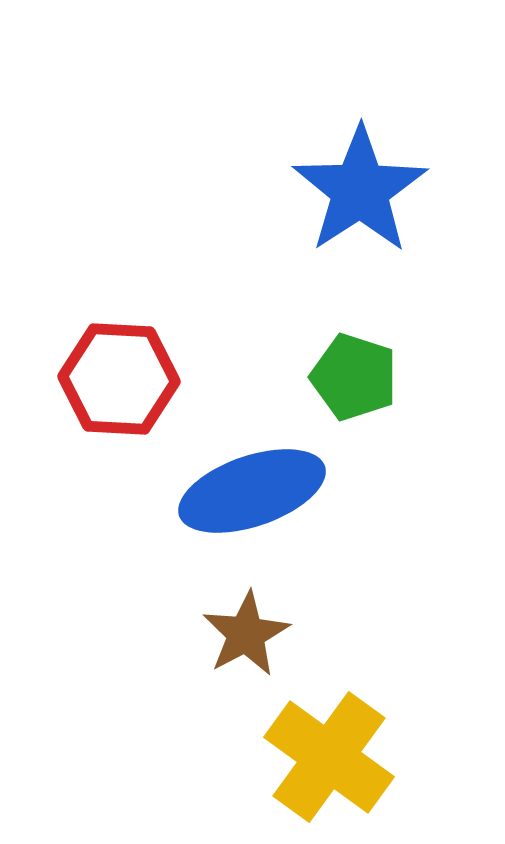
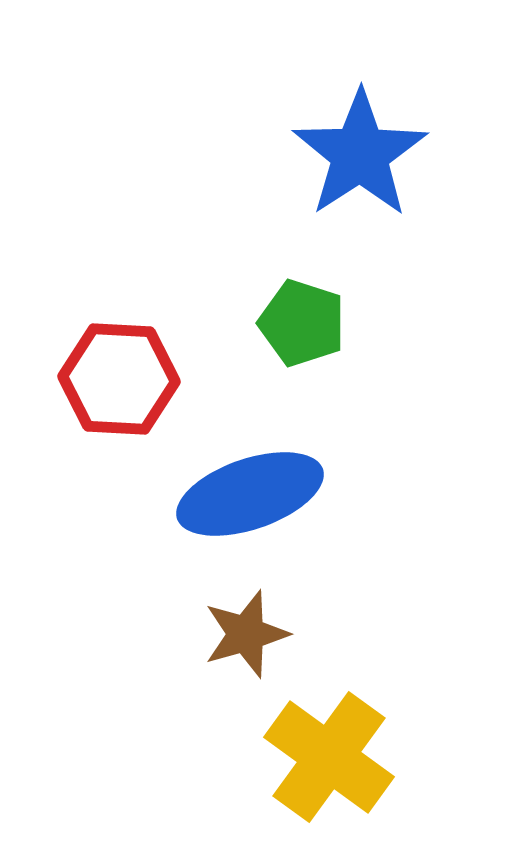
blue star: moved 36 px up
green pentagon: moved 52 px left, 54 px up
blue ellipse: moved 2 px left, 3 px down
brown star: rotated 12 degrees clockwise
